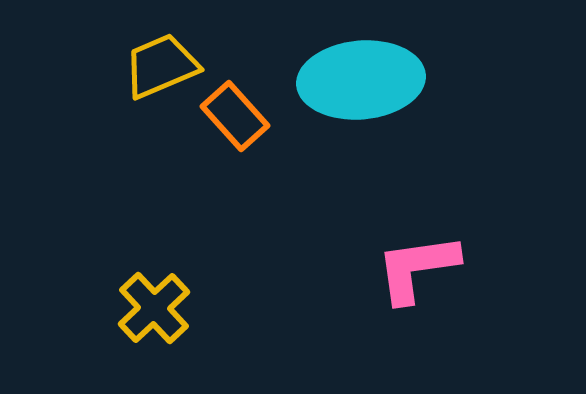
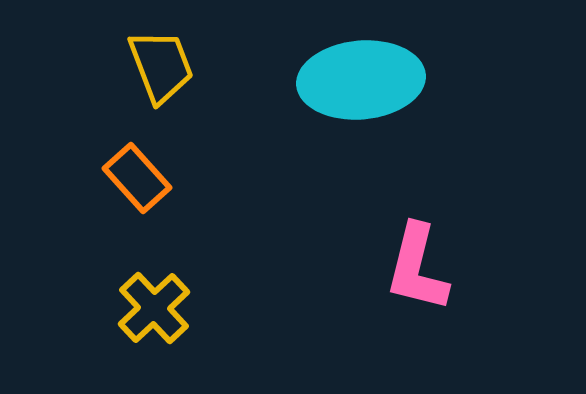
yellow trapezoid: rotated 92 degrees clockwise
orange rectangle: moved 98 px left, 62 px down
pink L-shape: rotated 68 degrees counterclockwise
